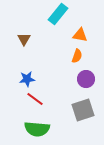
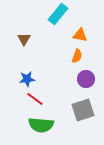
green semicircle: moved 4 px right, 4 px up
